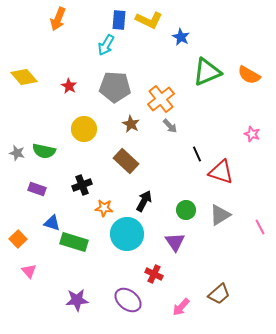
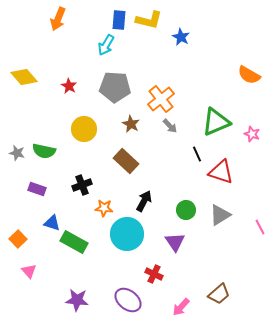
yellow L-shape: rotated 12 degrees counterclockwise
green triangle: moved 9 px right, 50 px down
green rectangle: rotated 12 degrees clockwise
purple star: rotated 10 degrees clockwise
